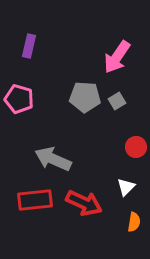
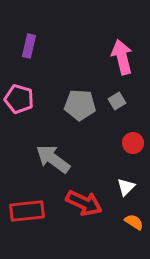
pink arrow: moved 5 px right; rotated 132 degrees clockwise
gray pentagon: moved 5 px left, 8 px down
red circle: moved 3 px left, 4 px up
gray arrow: rotated 12 degrees clockwise
red rectangle: moved 8 px left, 11 px down
orange semicircle: rotated 66 degrees counterclockwise
